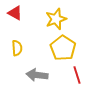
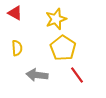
red line: rotated 18 degrees counterclockwise
